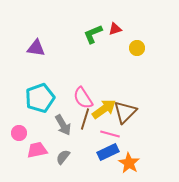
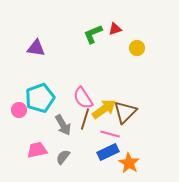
pink circle: moved 23 px up
